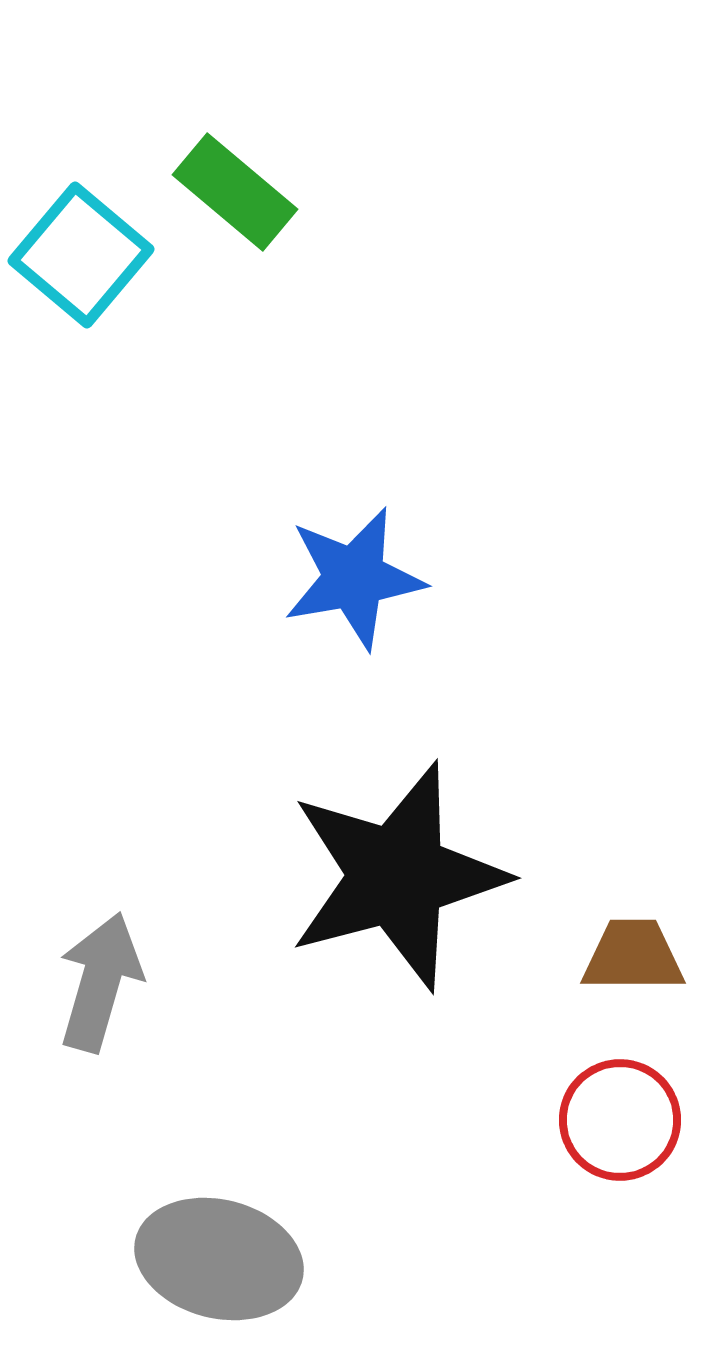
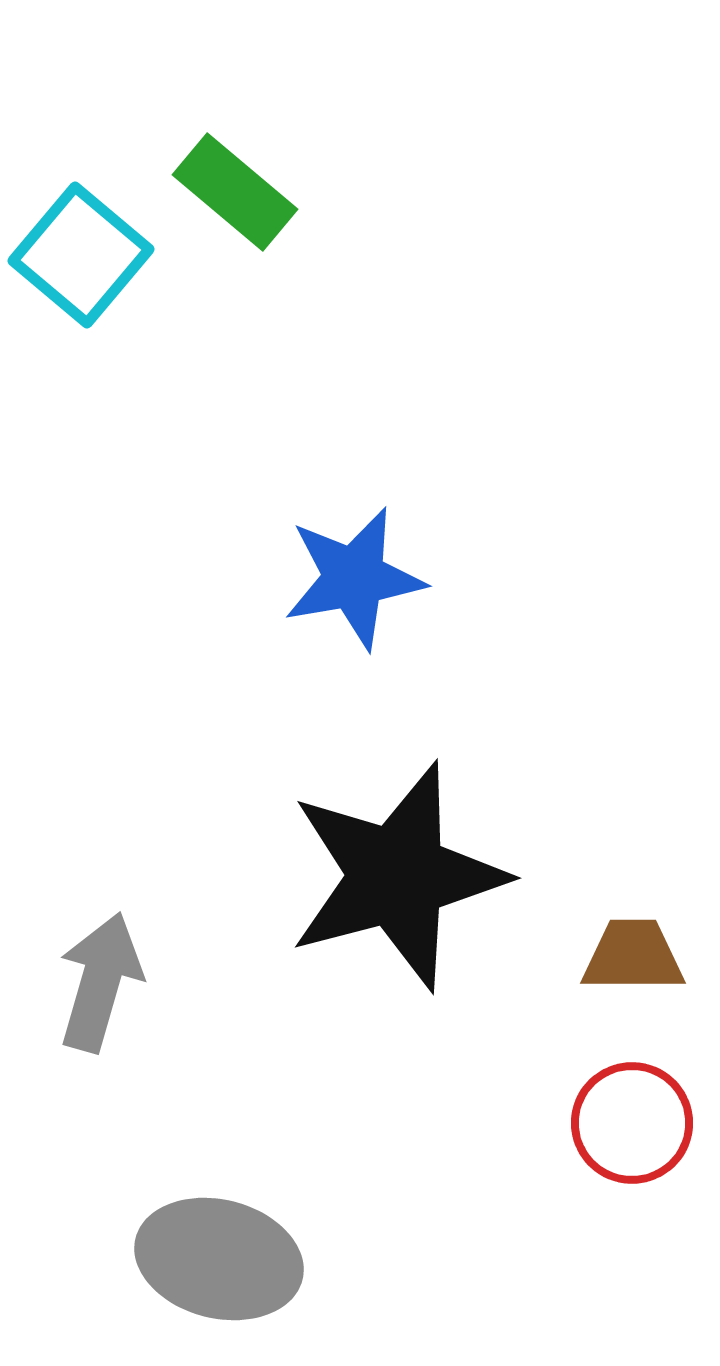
red circle: moved 12 px right, 3 px down
